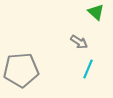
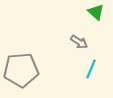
cyan line: moved 3 px right
